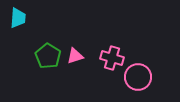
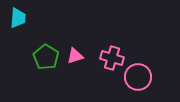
green pentagon: moved 2 px left, 1 px down
